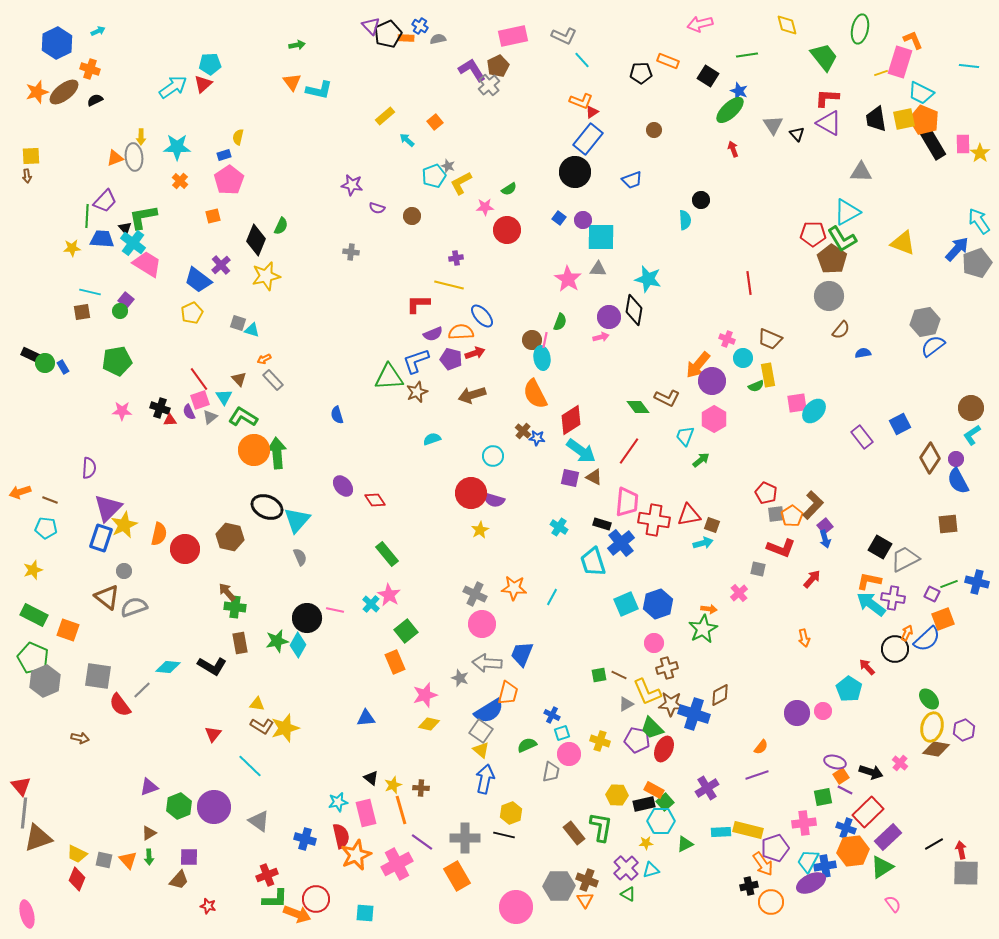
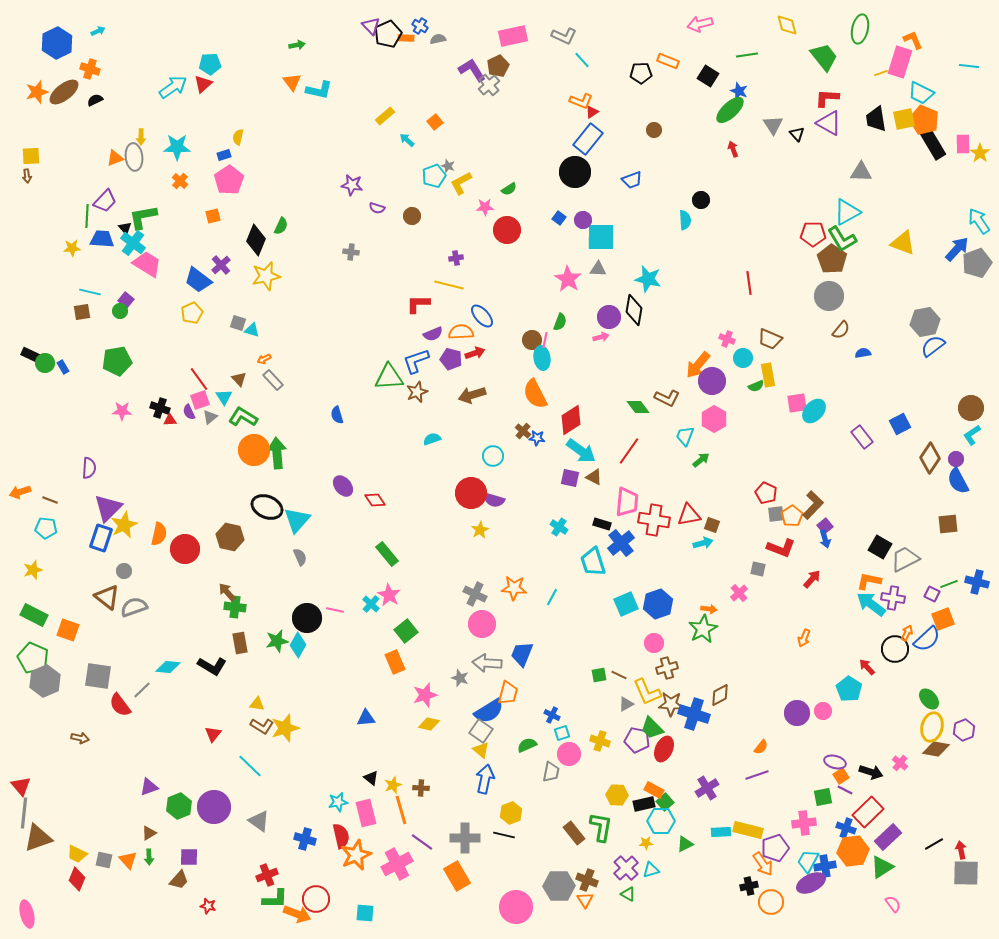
orange arrow at (804, 638): rotated 36 degrees clockwise
